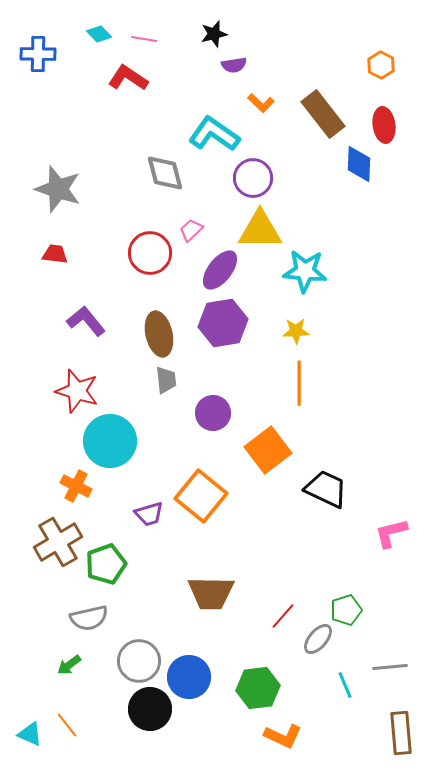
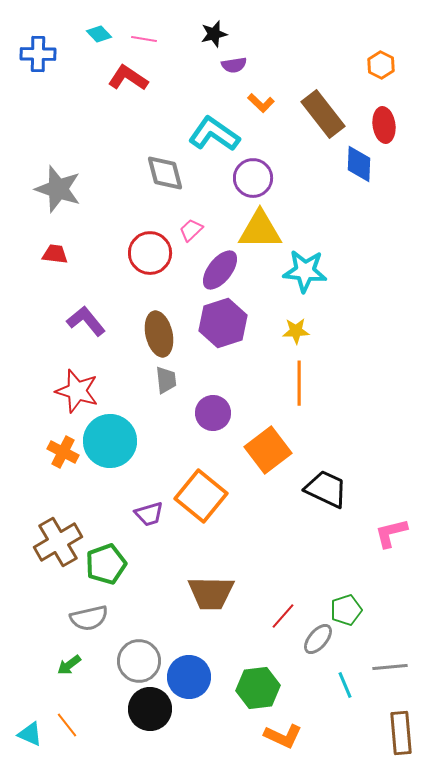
purple hexagon at (223, 323): rotated 9 degrees counterclockwise
orange cross at (76, 486): moved 13 px left, 34 px up
